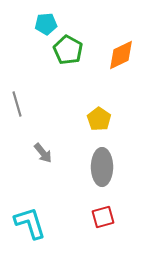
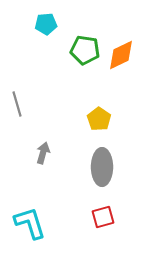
green pentagon: moved 17 px right; rotated 20 degrees counterclockwise
gray arrow: rotated 125 degrees counterclockwise
